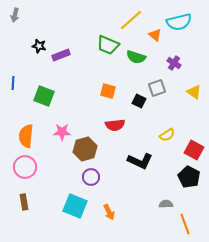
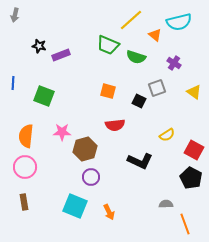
black pentagon: moved 2 px right, 1 px down
